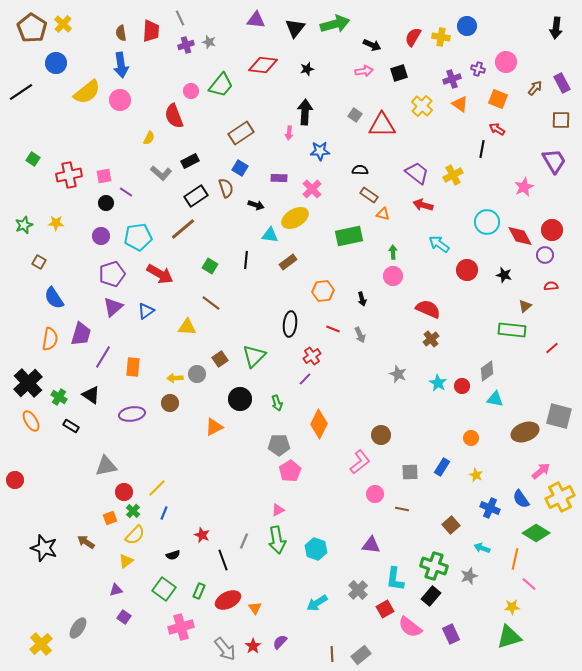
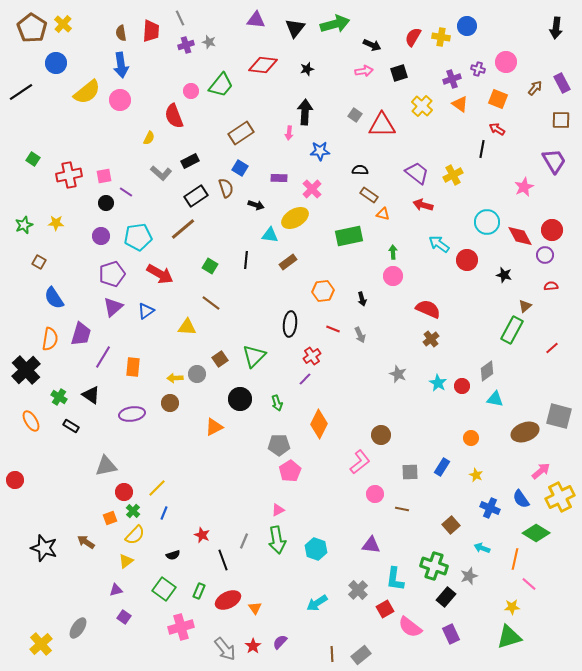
red circle at (467, 270): moved 10 px up
green rectangle at (512, 330): rotated 68 degrees counterclockwise
black cross at (28, 383): moved 2 px left, 13 px up
black rectangle at (431, 596): moved 15 px right, 1 px down
